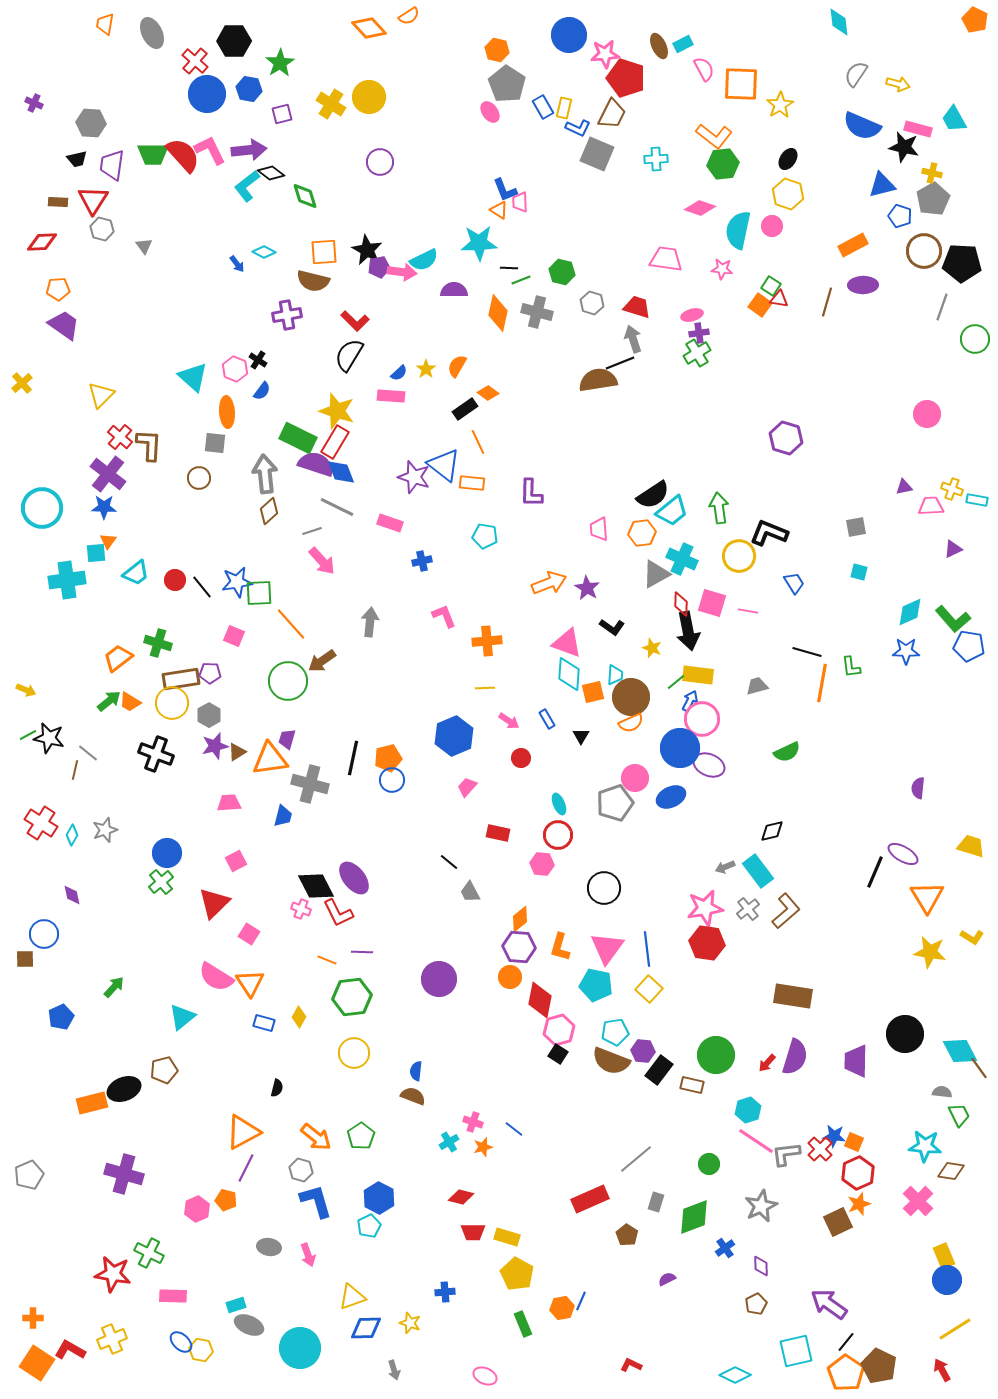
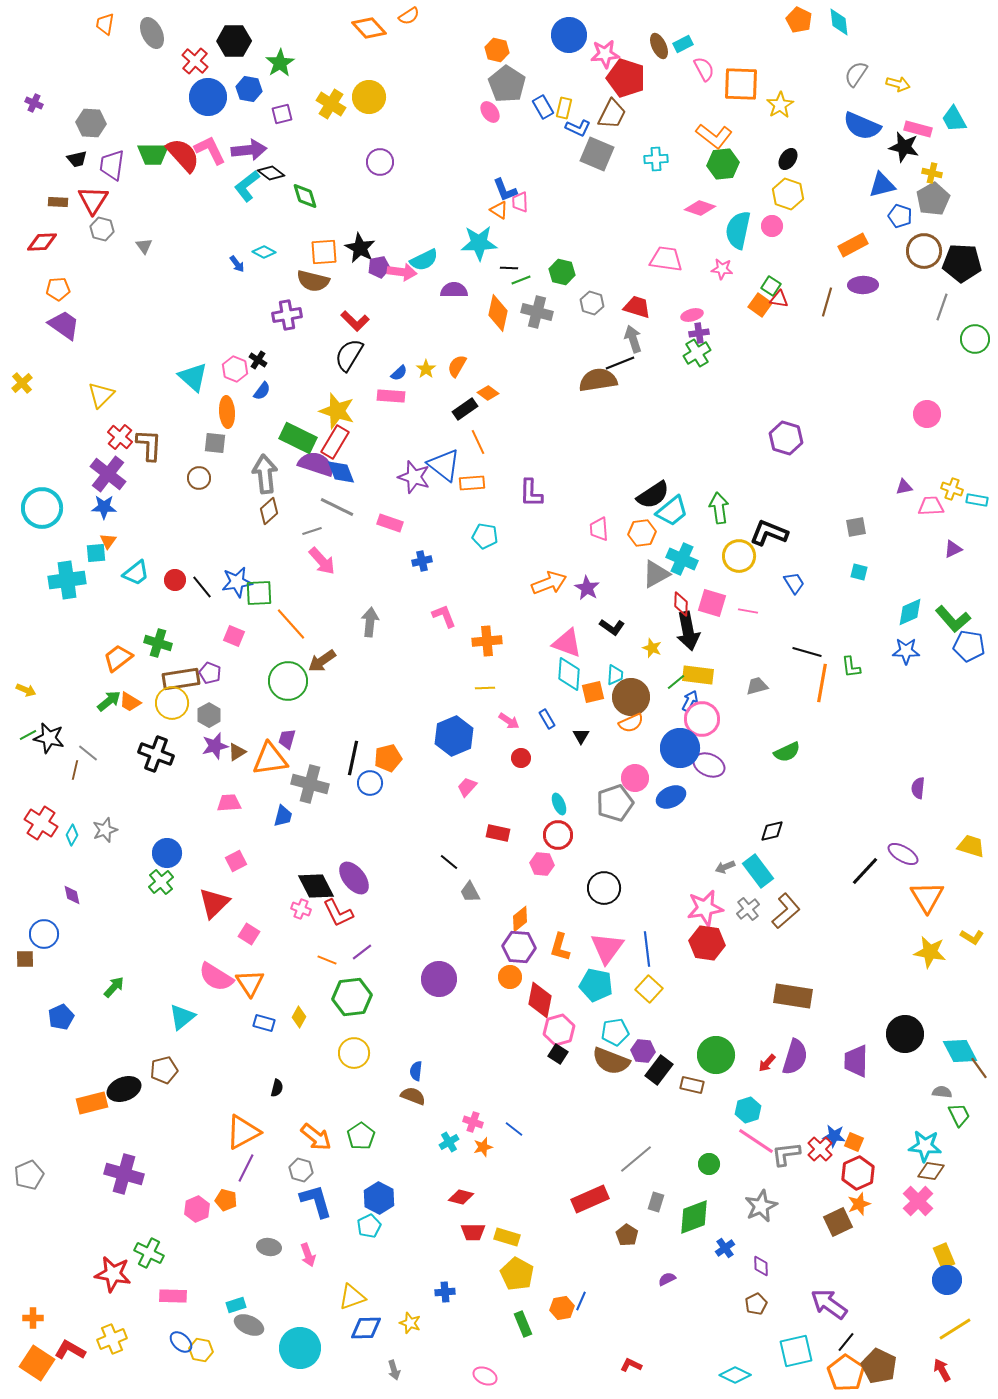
orange pentagon at (975, 20): moved 176 px left
blue circle at (207, 94): moved 1 px right, 3 px down
black star at (367, 250): moved 7 px left, 2 px up
orange rectangle at (472, 483): rotated 10 degrees counterclockwise
purple pentagon at (210, 673): rotated 20 degrees clockwise
blue circle at (392, 780): moved 22 px left, 3 px down
black line at (875, 872): moved 10 px left, 1 px up; rotated 20 degrees clockwise
purple line at (362, 952): rotated 40 degrees counterclockwise
brown diamond at (951, 1171): moved 20 px left
